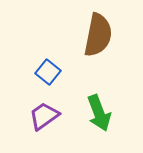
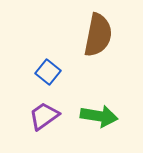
green arrow: moved 3 px down; rotated 60 degrees counterclockwise
